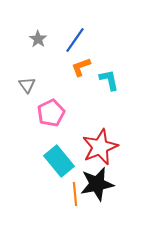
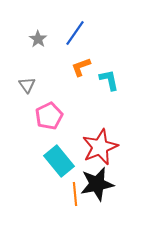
blue line: moved 7 px up
pink pentagon: moved 2 px left, 3 px down
